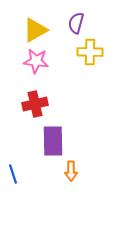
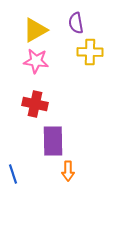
purple semicircle: rotated 25 degrees counterclockwise
red cross: rotated 25 degrees clockwise
orange arrow: moved 3 px left
